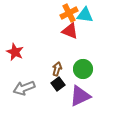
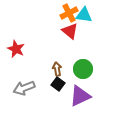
cyan triangle: moved 1 px left
red triangle: rotated 18 degrees clockwise
red star: moved 1 px right, 3 px up
brown arrow: rotated 24 degrees counterclockwise
black square: rotated 16 degrees counterclockwise
